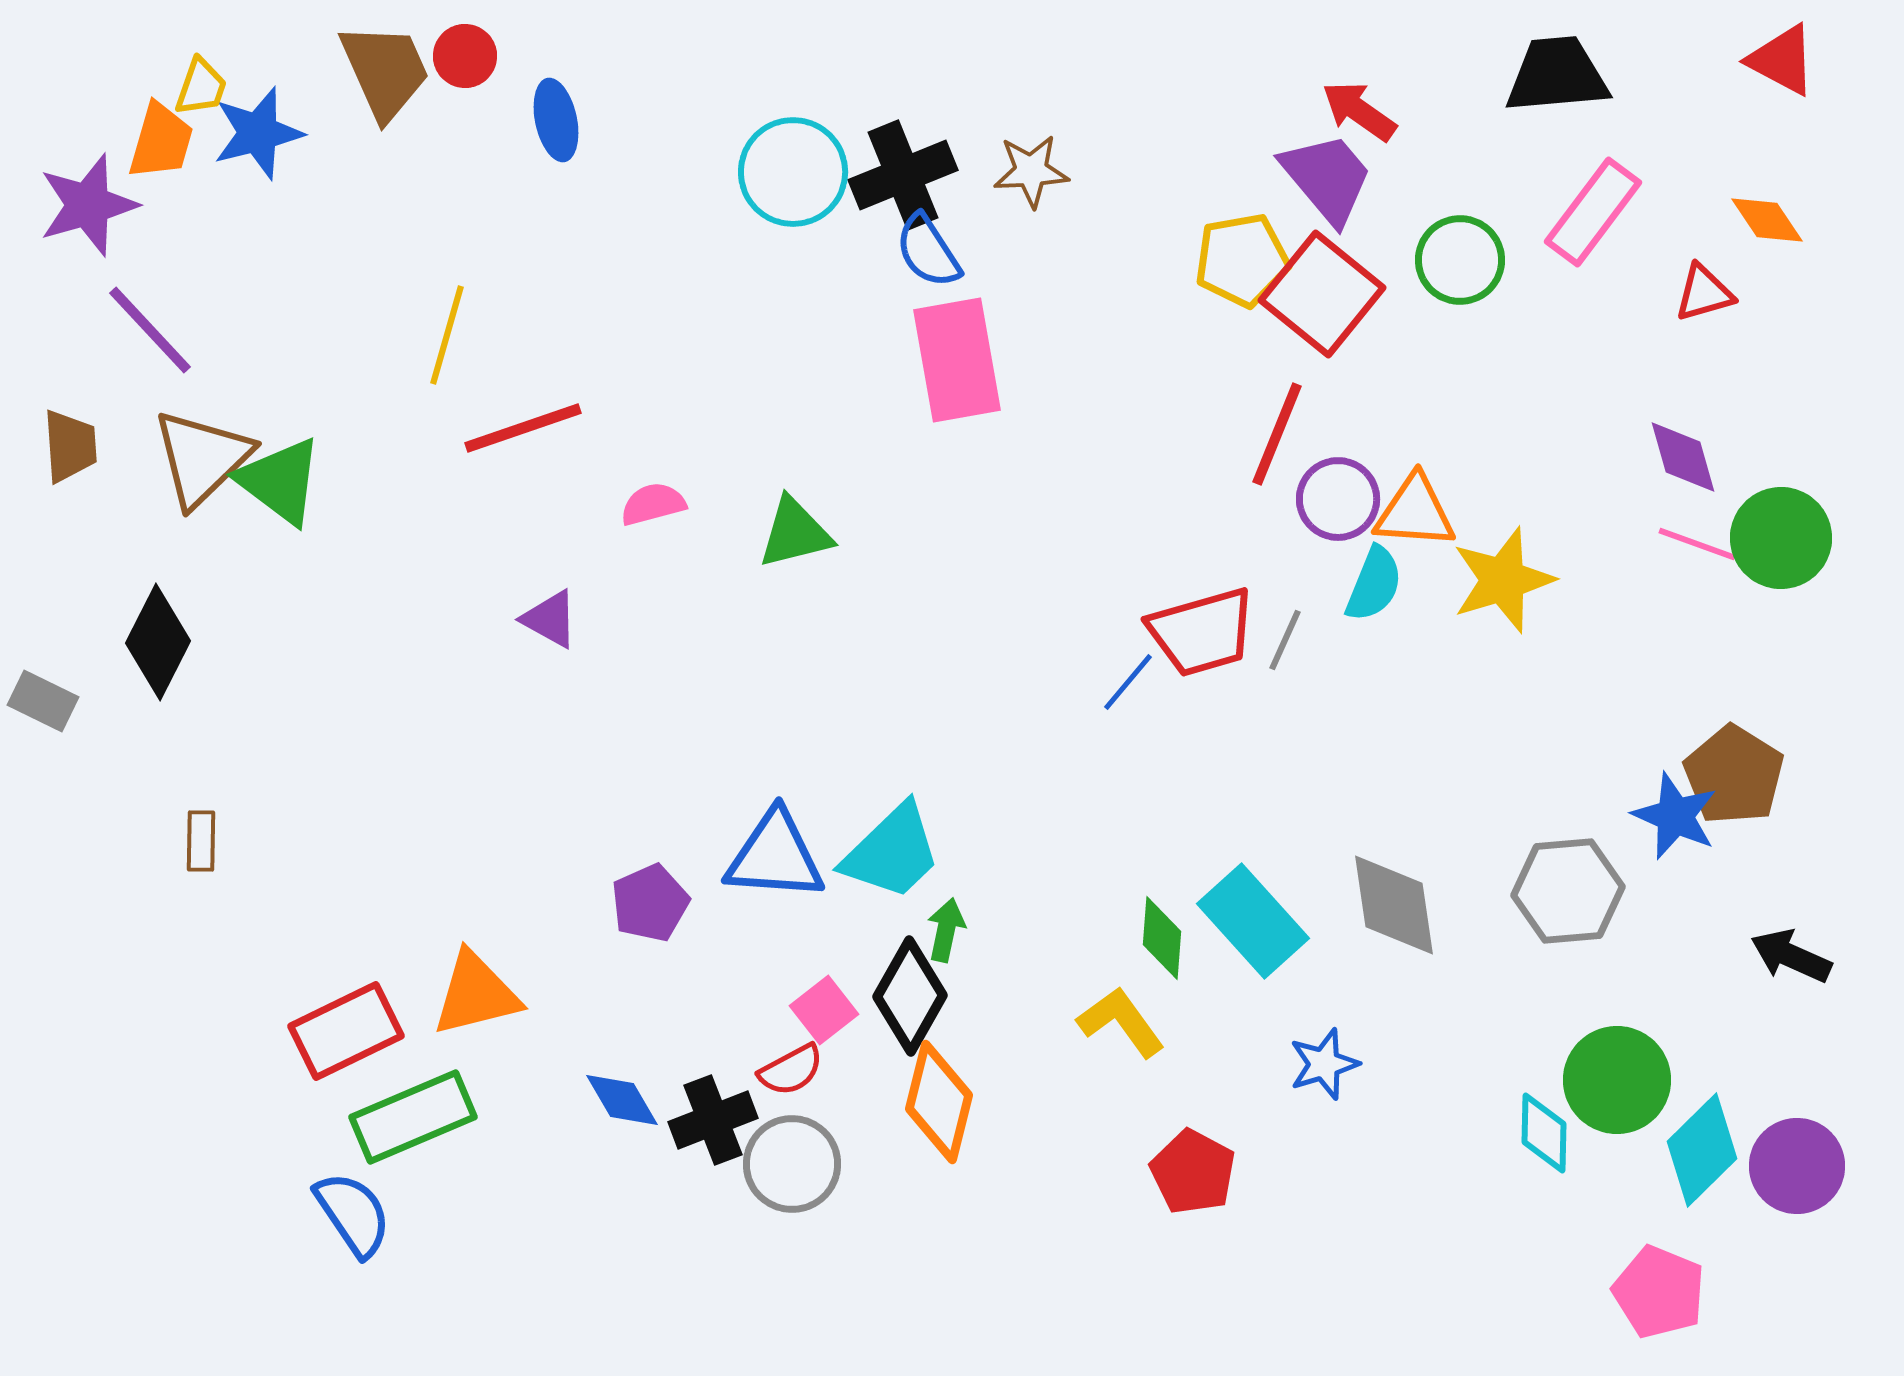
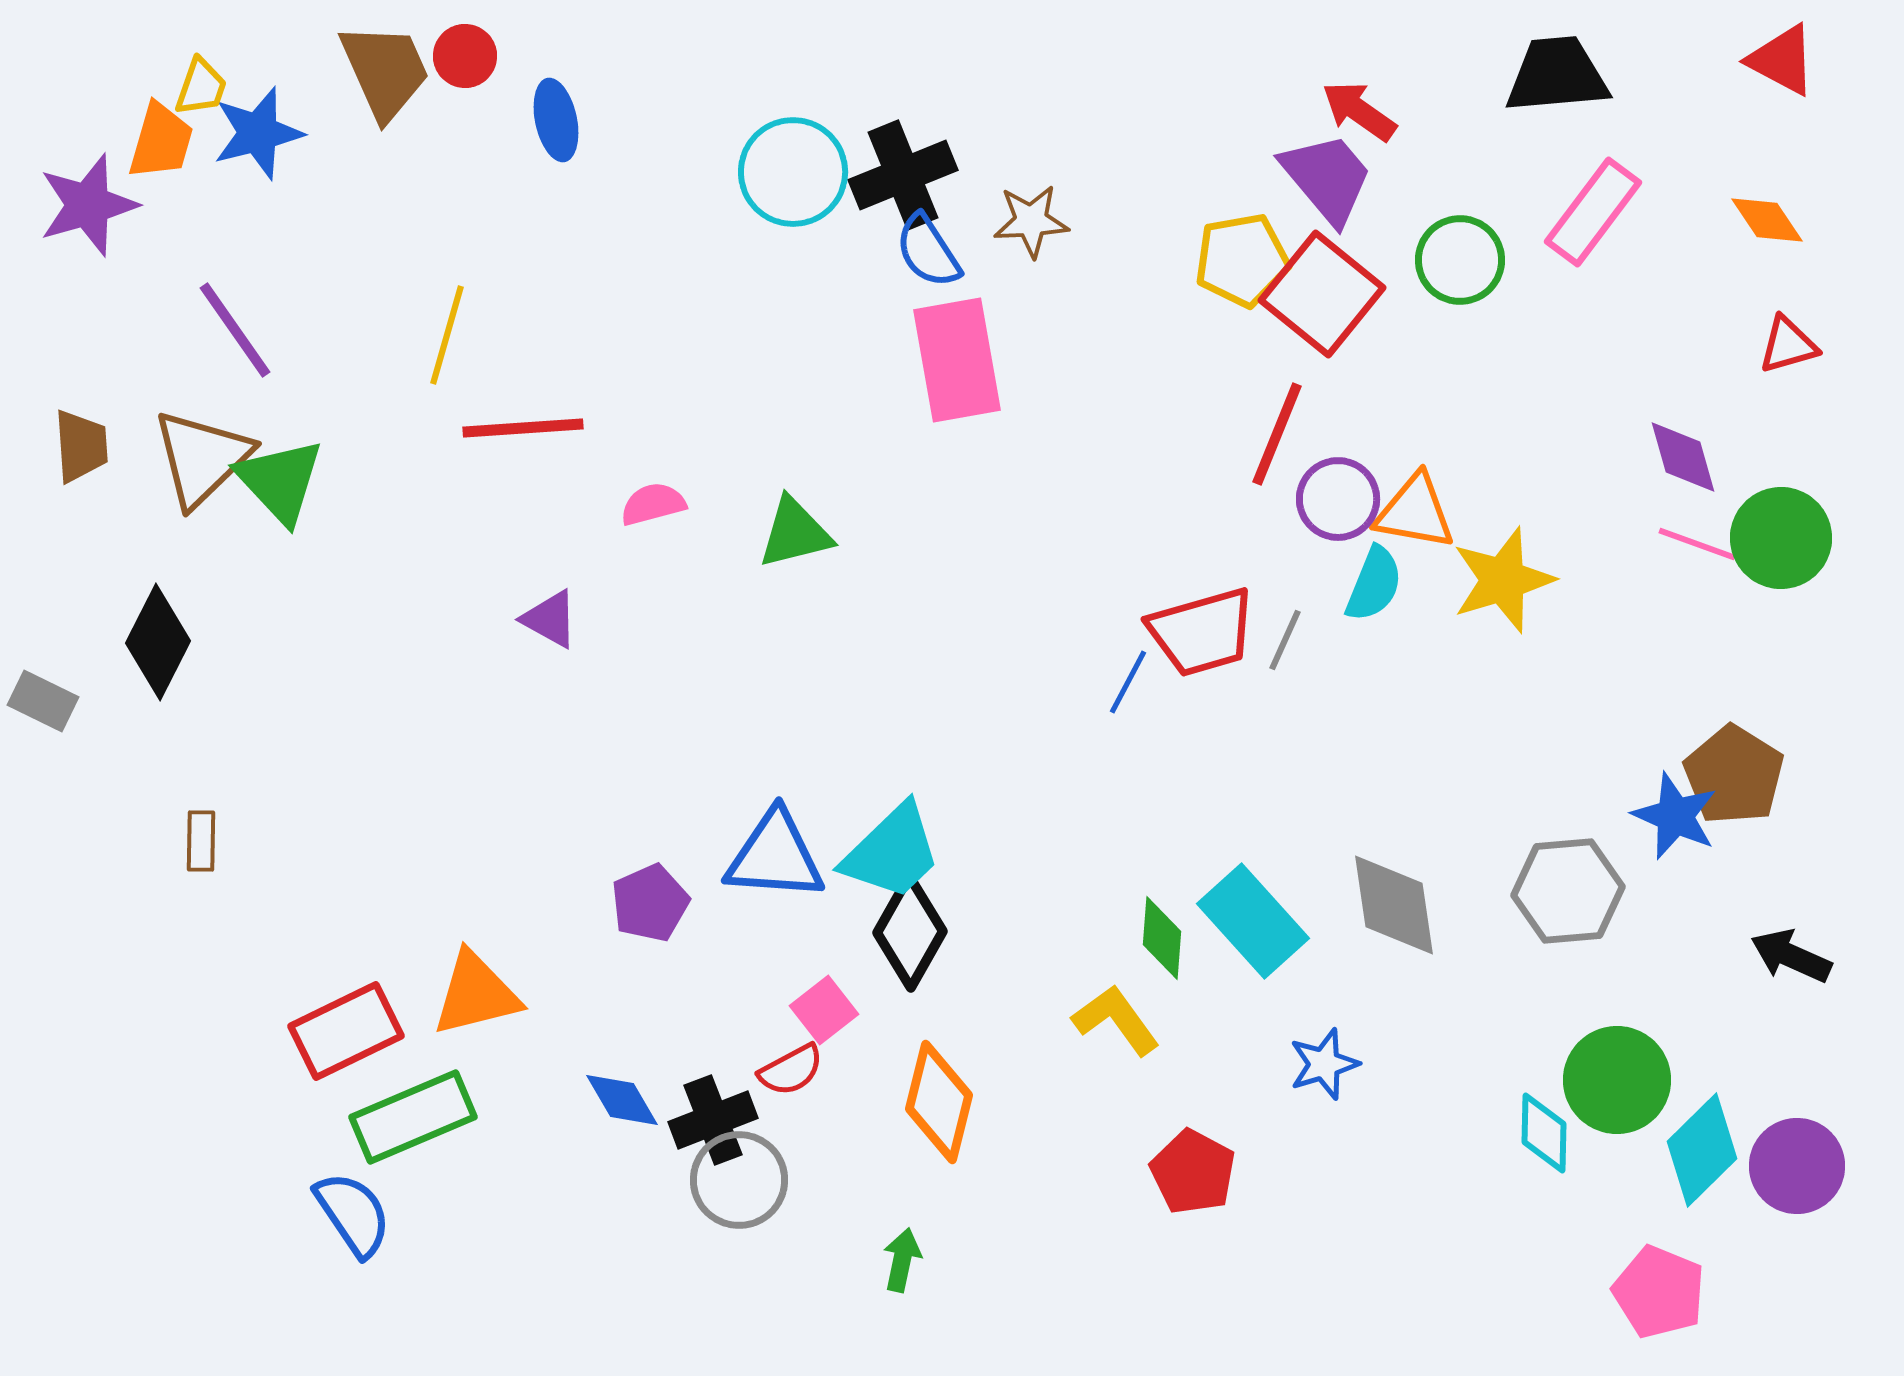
brown star at (1031, 171): moved 50 px down
red triangle at (1704, 293): moved 84 px right, 52 px down
purple line at (150, 330): moved 85 px right; rotated 8 degrees clockwise
red line at (523, 428): rotated 15 degrees clockwise
brown trapezoid at (70, 446): moved 11 px right
green triangle at (280, 481): rotated 10 degrees clockwise
orange triangle at (1415, 512): rotated 6 degrees clockwise
blue line at (1128, 682): rotated 12 degrees counterclockwise
green arrow at (946, 930): moved 44 px left, 330 px down
black diamond at (910, 996): moved 64 px up
yellow L-shape at (1121, 1022): moved 5 px left, 2 px up
gray circle at (792, 1164): moved 53 px left, 16 px down
